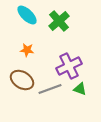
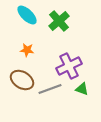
green triangle: moved 2 px right
